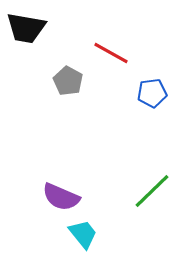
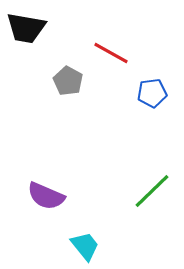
purple semicircle: moved 15 px left, 1 px up
cyan trapezoid: moved 2 px right, 12 px down
